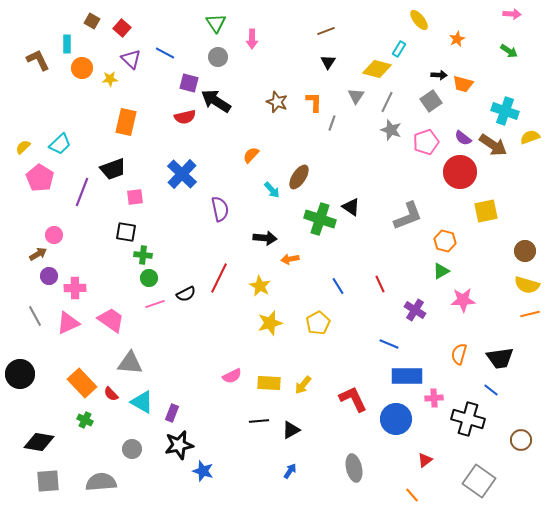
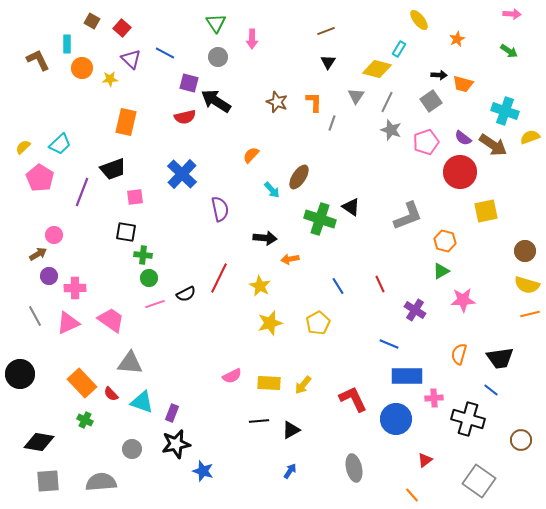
cyan triangle at (142, 402): rotated 10 degrees counterclockwise
black star at (179, 445): moved 3 px left, 1 px up
